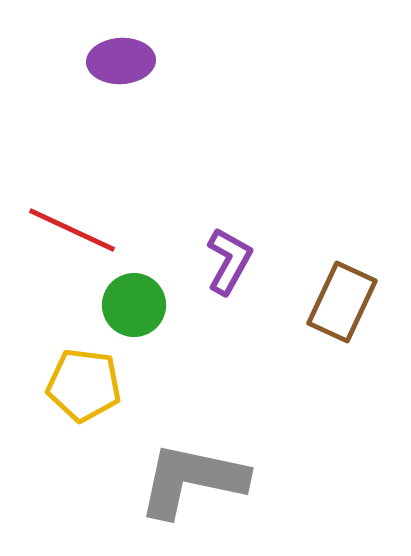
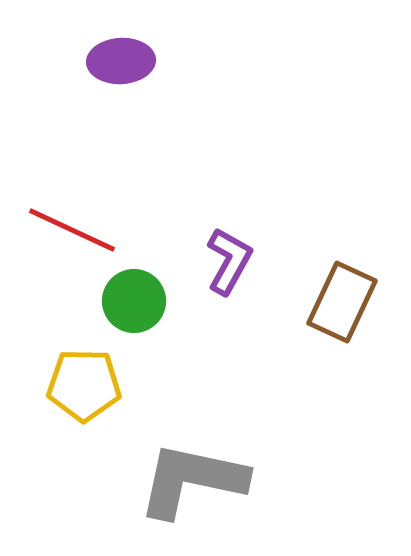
green circle: moved 4 px up
yellow pentagon: rotated 6 degrees counterclockwise
